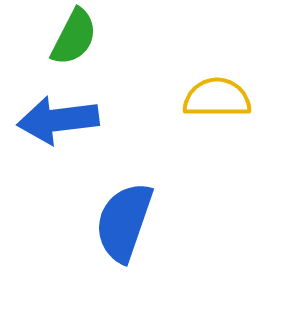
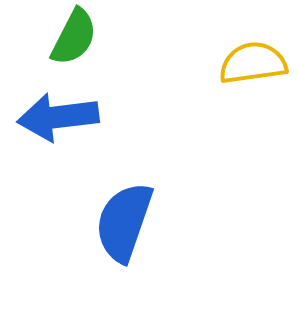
yellow semicircle: moved 36 px right, 35 px up; rotated 8 degrees counterclockwise
blue arrow: moved 3 px up
